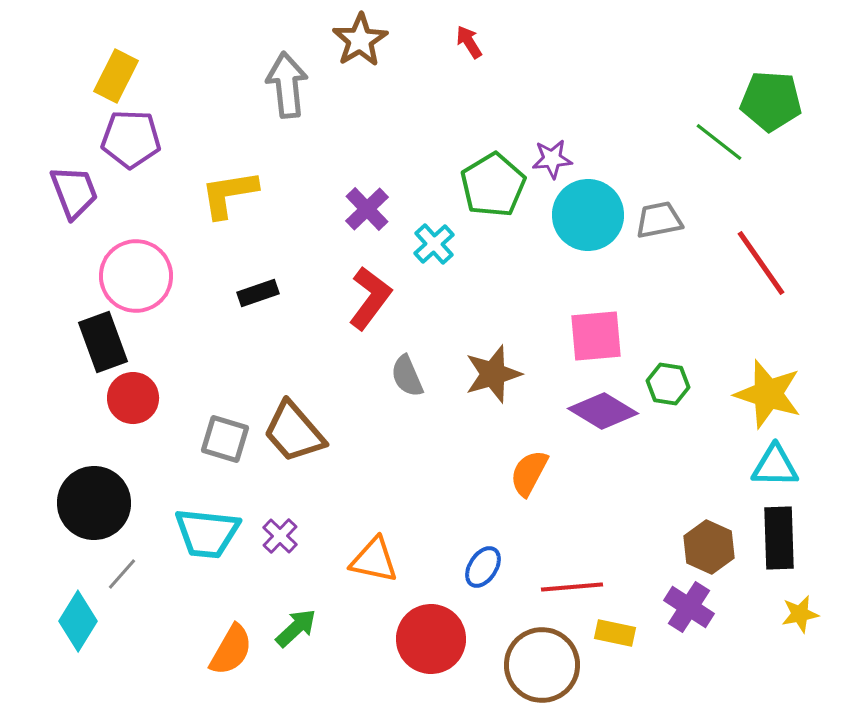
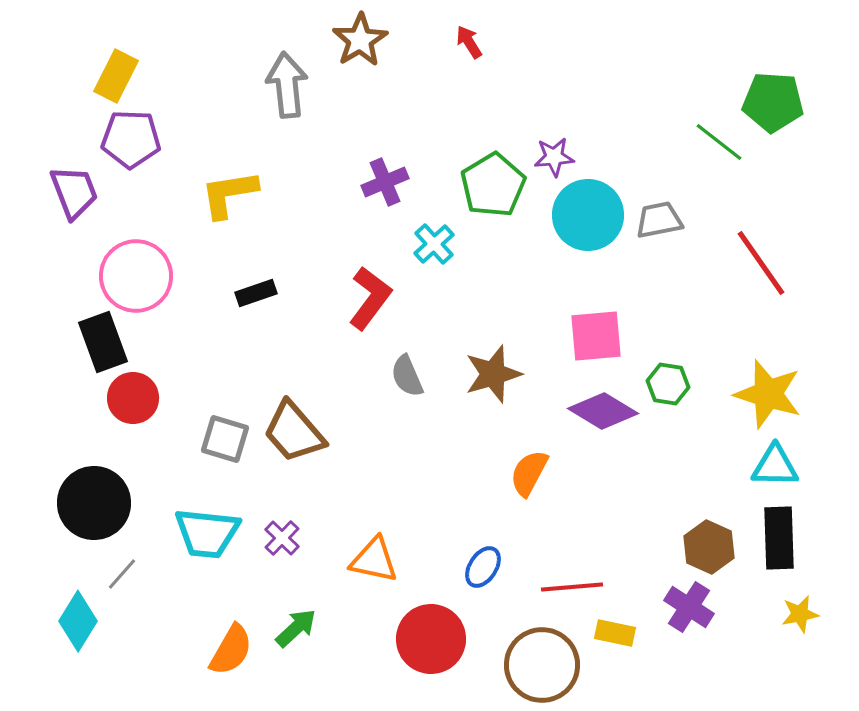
green pentagon at (771, 101): moved 2 px right, 1 px down
purple star at (552, 159): moved 2 px right, 2 px up
purple cross at (367, 209): moved 18 px right, 27 px up; rotated 21 degrees clockwise
black rectangle at (258, 293): moved 2 px left
purple cross at (280, 536): moved 2 px right, 2 px down
